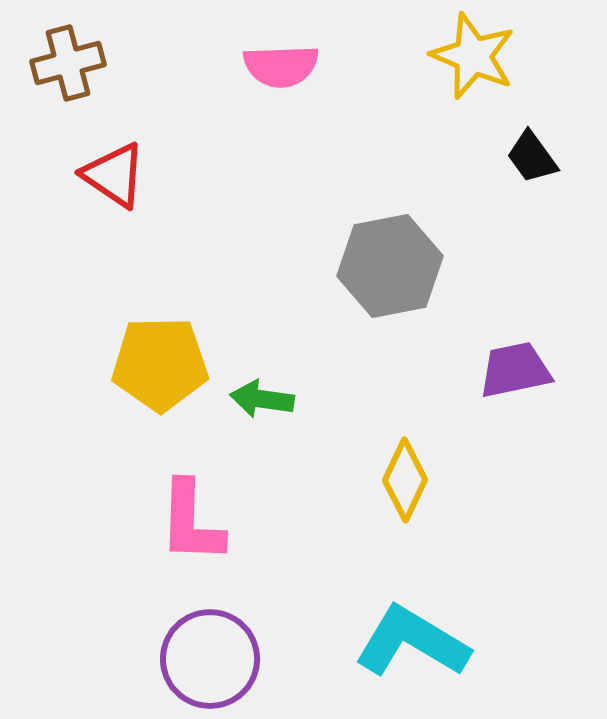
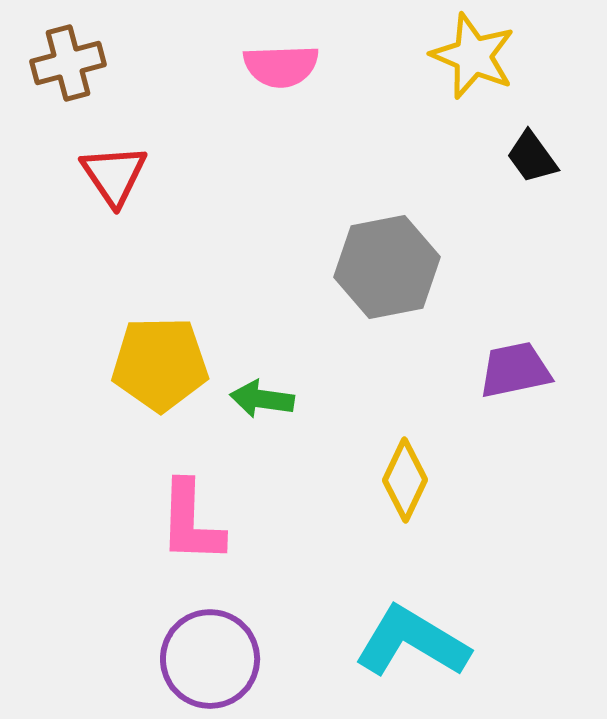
red triangle: rotated 22 degrees clockwise
gray hexagon: moved 3 px left, 1 px down
